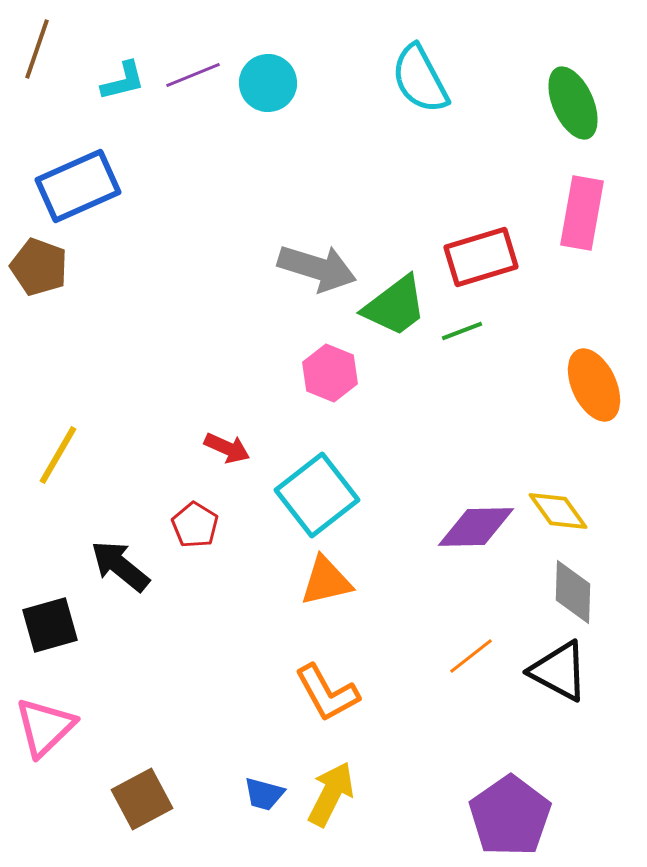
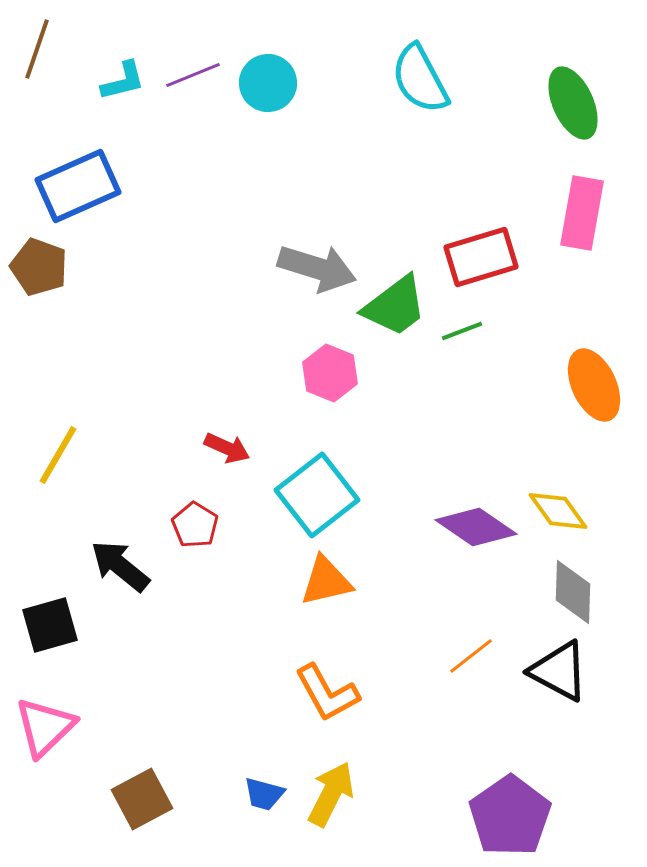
purple diamond: rotated 36 degrees clockwise
